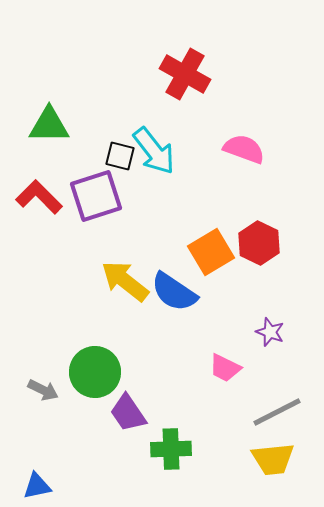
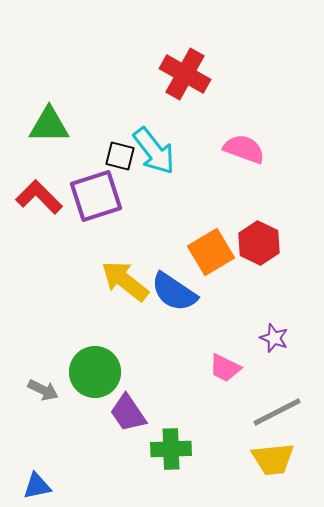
purple star: moved 4 px right, 6 px down
